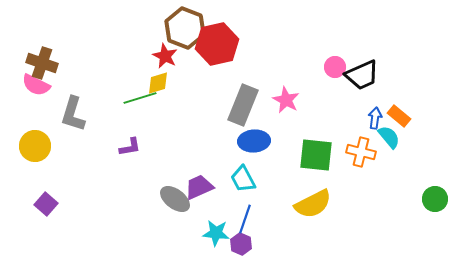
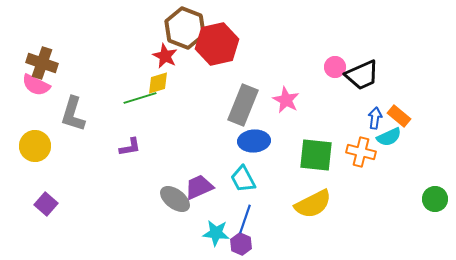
cyan semicircle: rotated 105 degrees clockwise
